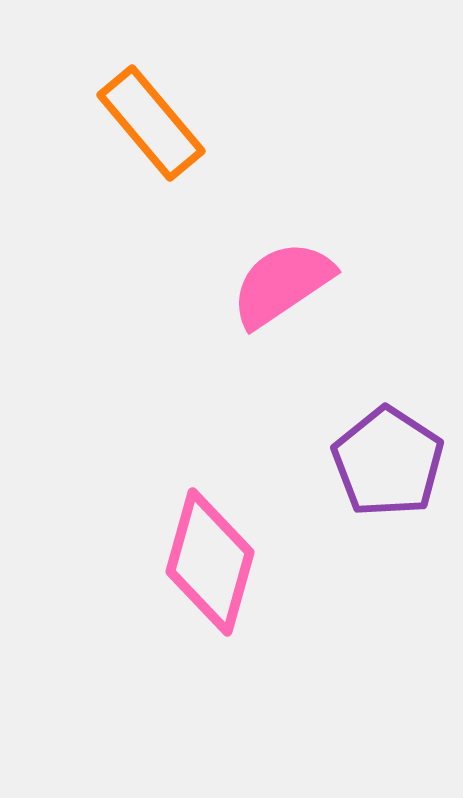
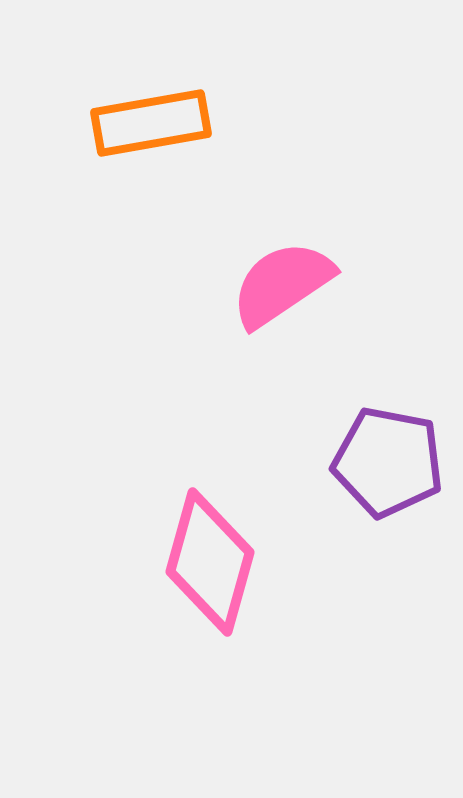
orange rectangle: rotated 60 degrees counterclockwise
purple pentagon: rotated 22 degrees counterclockwise
